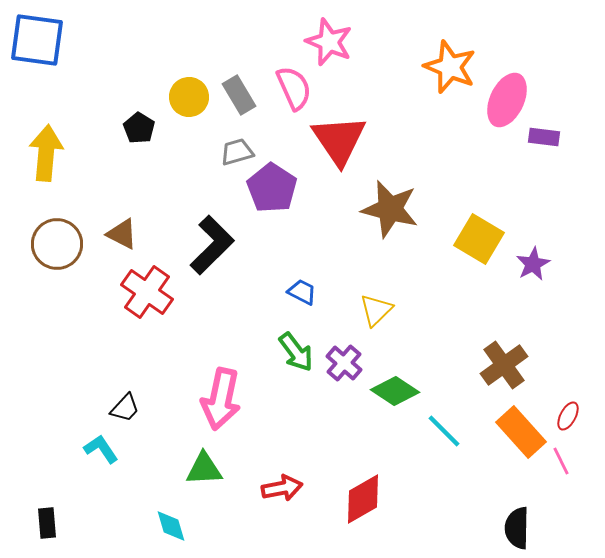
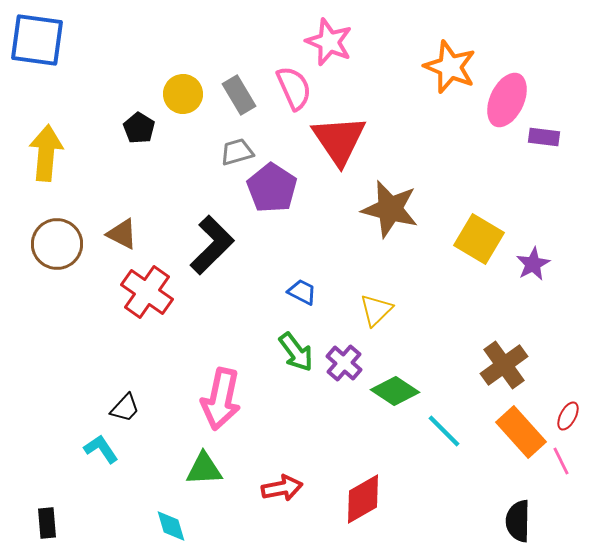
yellow circle: moved 6 px left, 3 px up
black semicircle: moved 1 px right, 7 px up
